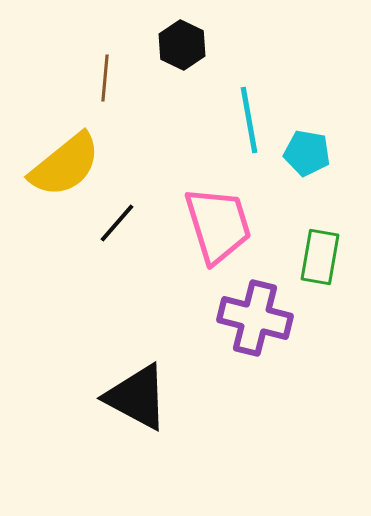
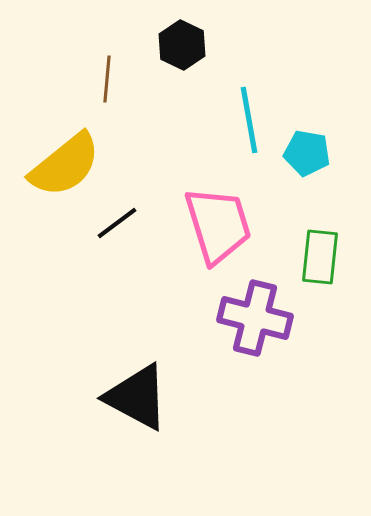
brown line: moved 2 px right, 1 px down
black line: rotated 12 degrees clockwise
green rectangle: rotated 4 degrees counterclockwise
